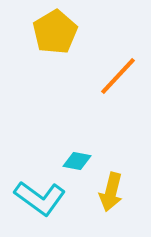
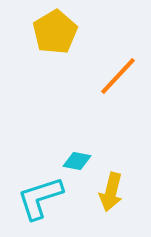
cyan L-shape: rotated 126 degrees clockwise
